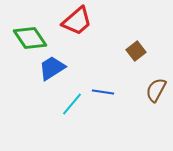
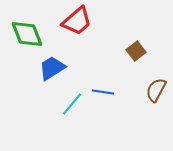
green diamond: moved 3 px left, 4 px up; rotated 12 degrees clockwise
